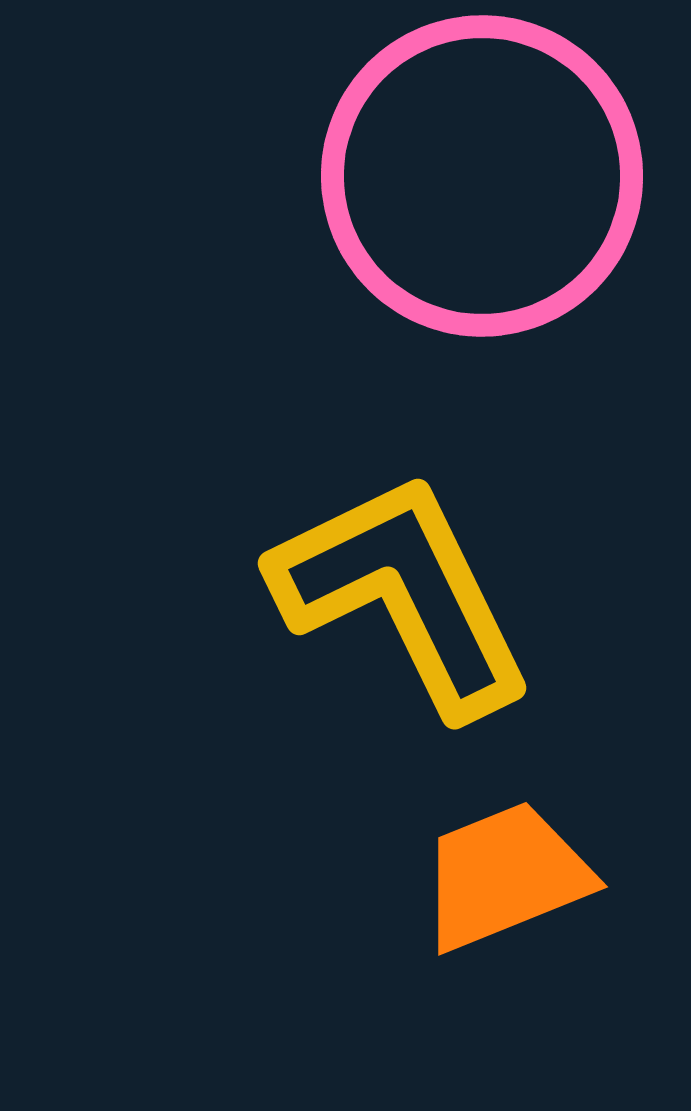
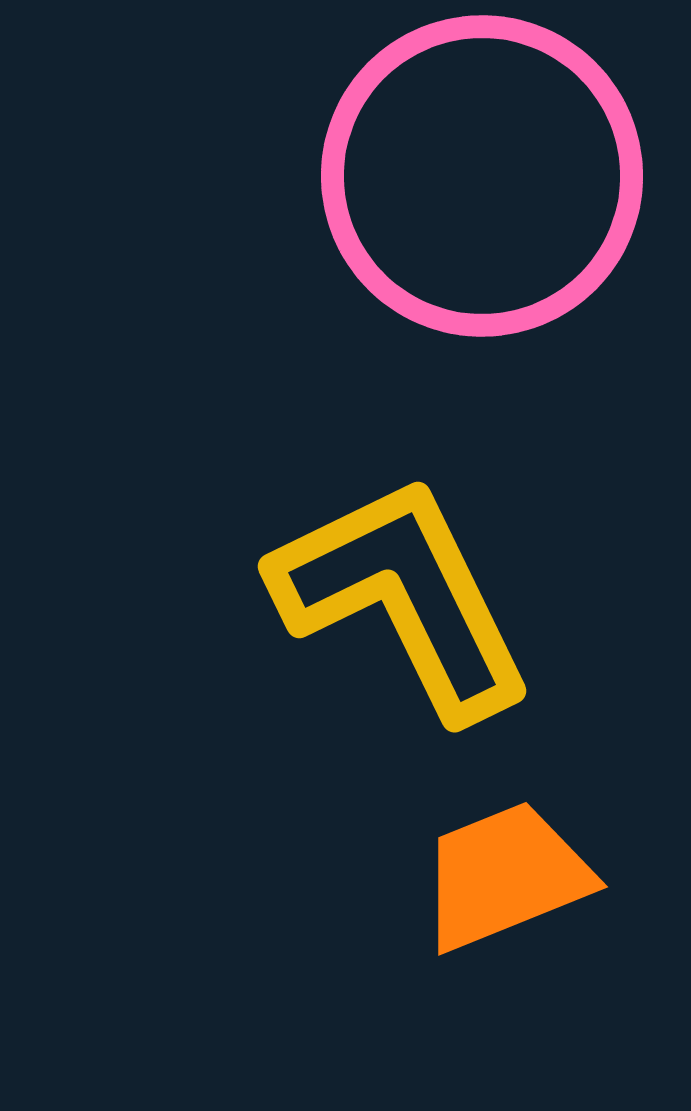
yellow L-shape: moved 3 px down
